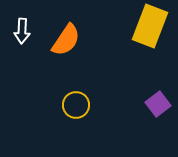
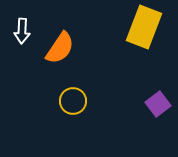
yellow rectangle: moved 6 px left, 1 px down
orange semicircle: moved 6 px left, 8 px down
yellow circle: moved 3 px left, 4 px up
